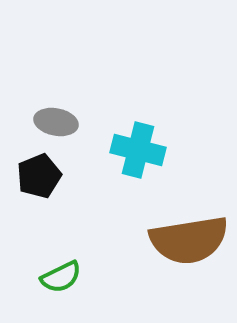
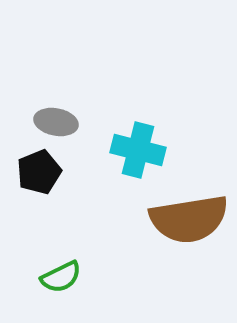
black pentagon: moved 4 px up
brown semicircle: moved 21 px up
